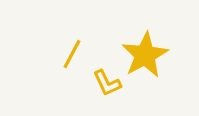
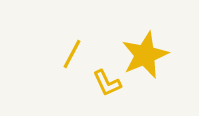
yellow star: rotated 6 degrees clockwise
